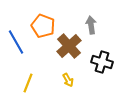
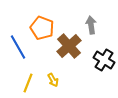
orange pentagon: moved 1 px left, 2 px down
blue line: moved 2 px right, 5 px down
black cross: moved 2 px right, 2 px up; rotated 15 degrees clockwise
yellow arrow: moved 15 px left
